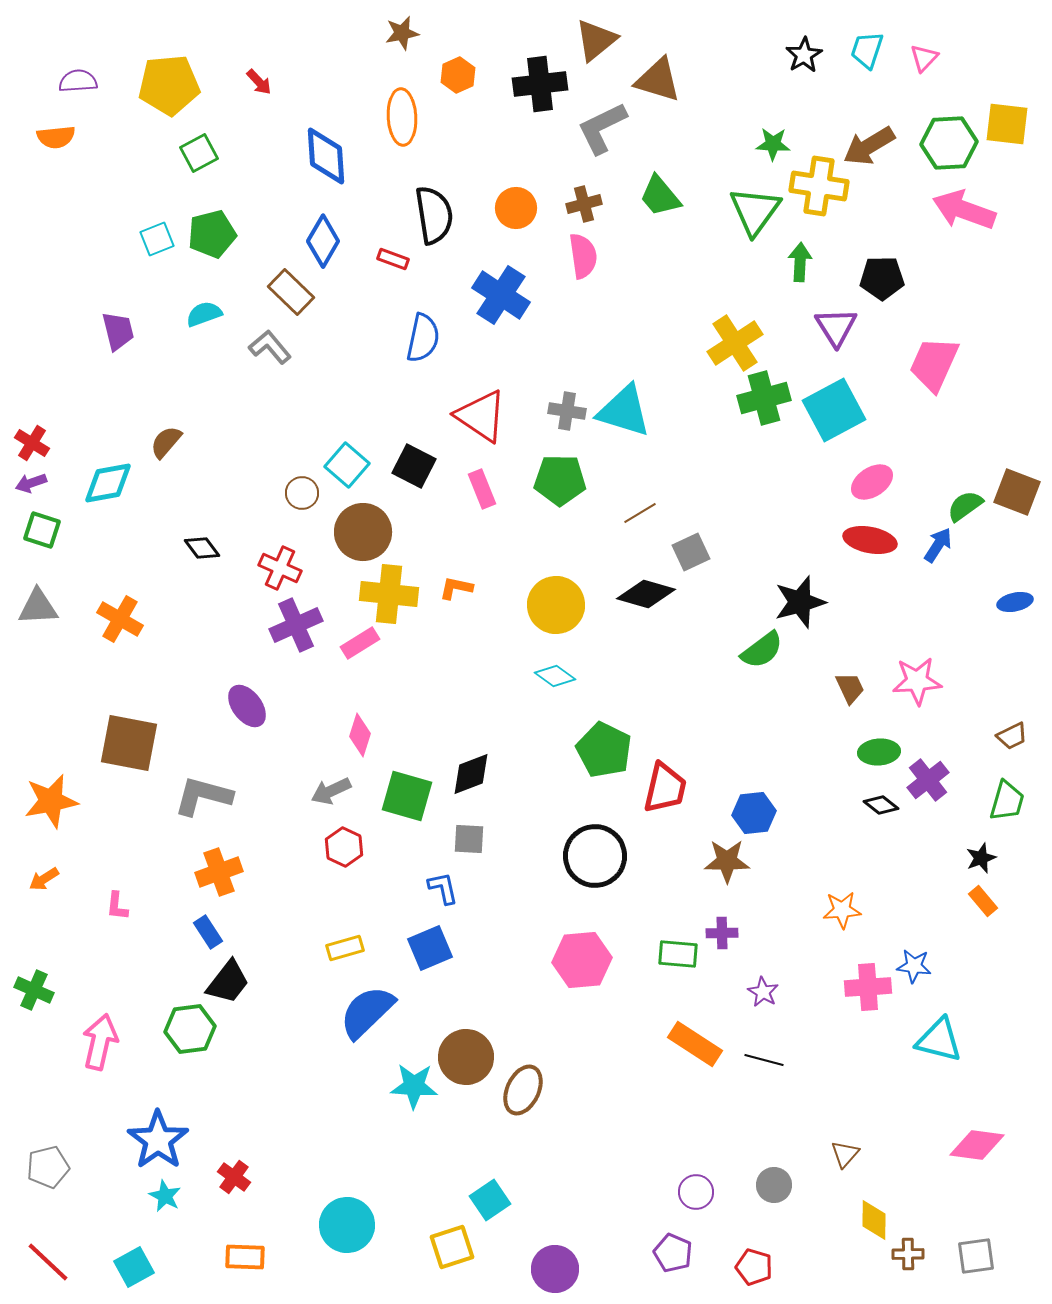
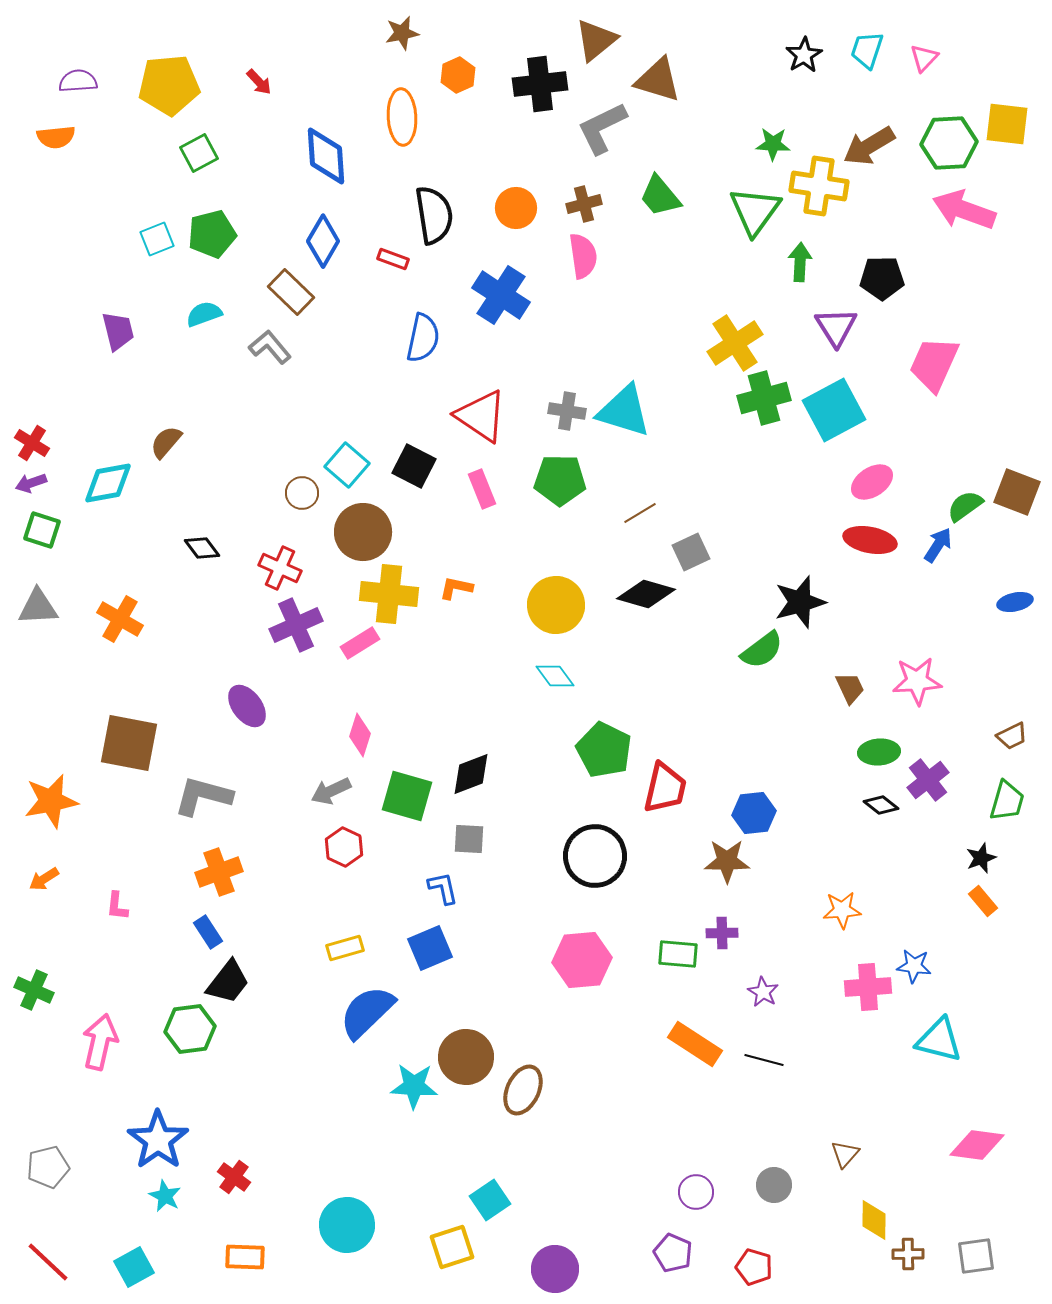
cyan diamond at (555, 676): rotated 18 degrees clockwise
